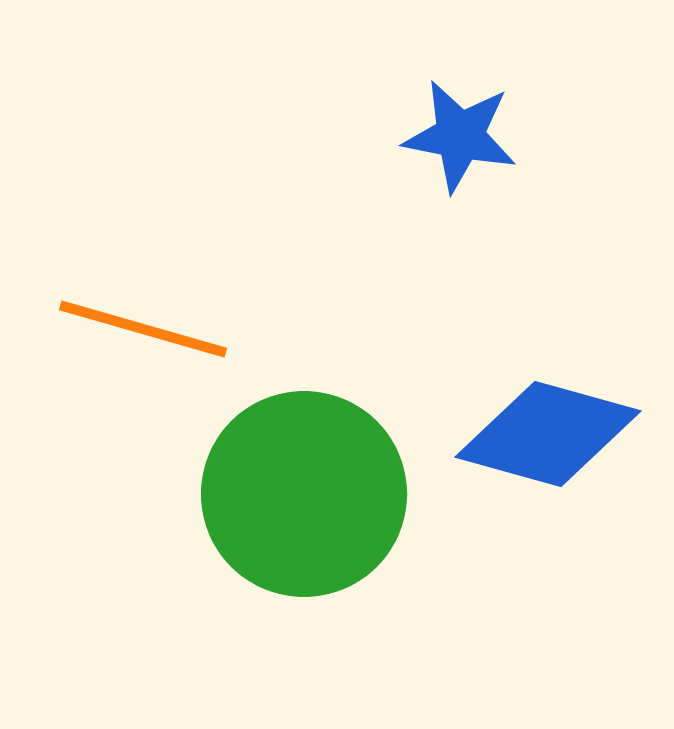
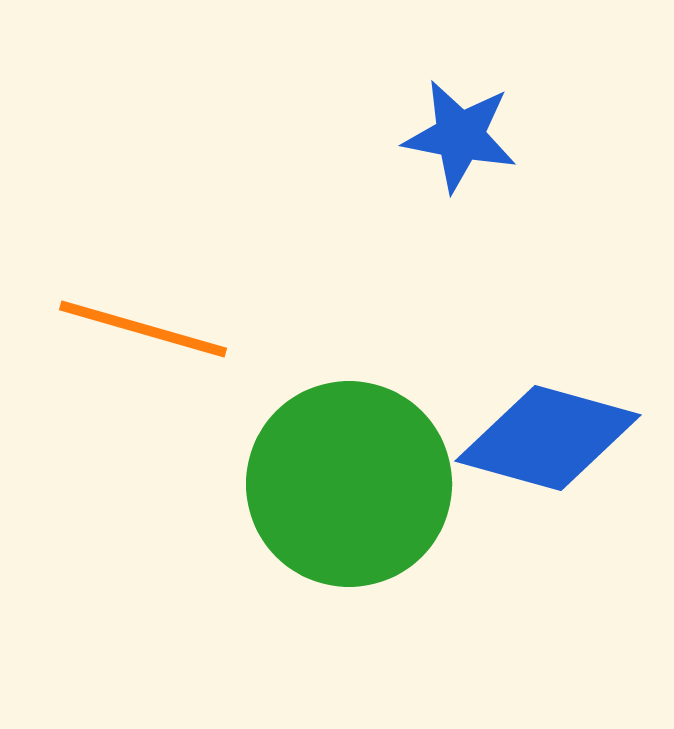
blue diamond: moved 4 px down
green circle: moved 45 px right, 10 px up
